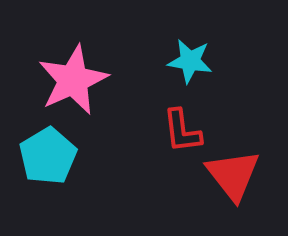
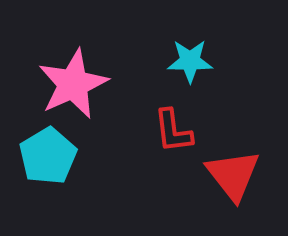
cyan star: rotated 9 degrees counterclockwise
pink star: moved 4 px down
red L-shape: moved 9 px left
